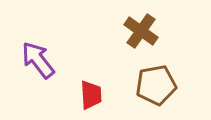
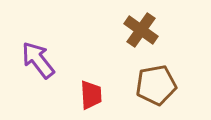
brown cross: moved 1 px up
